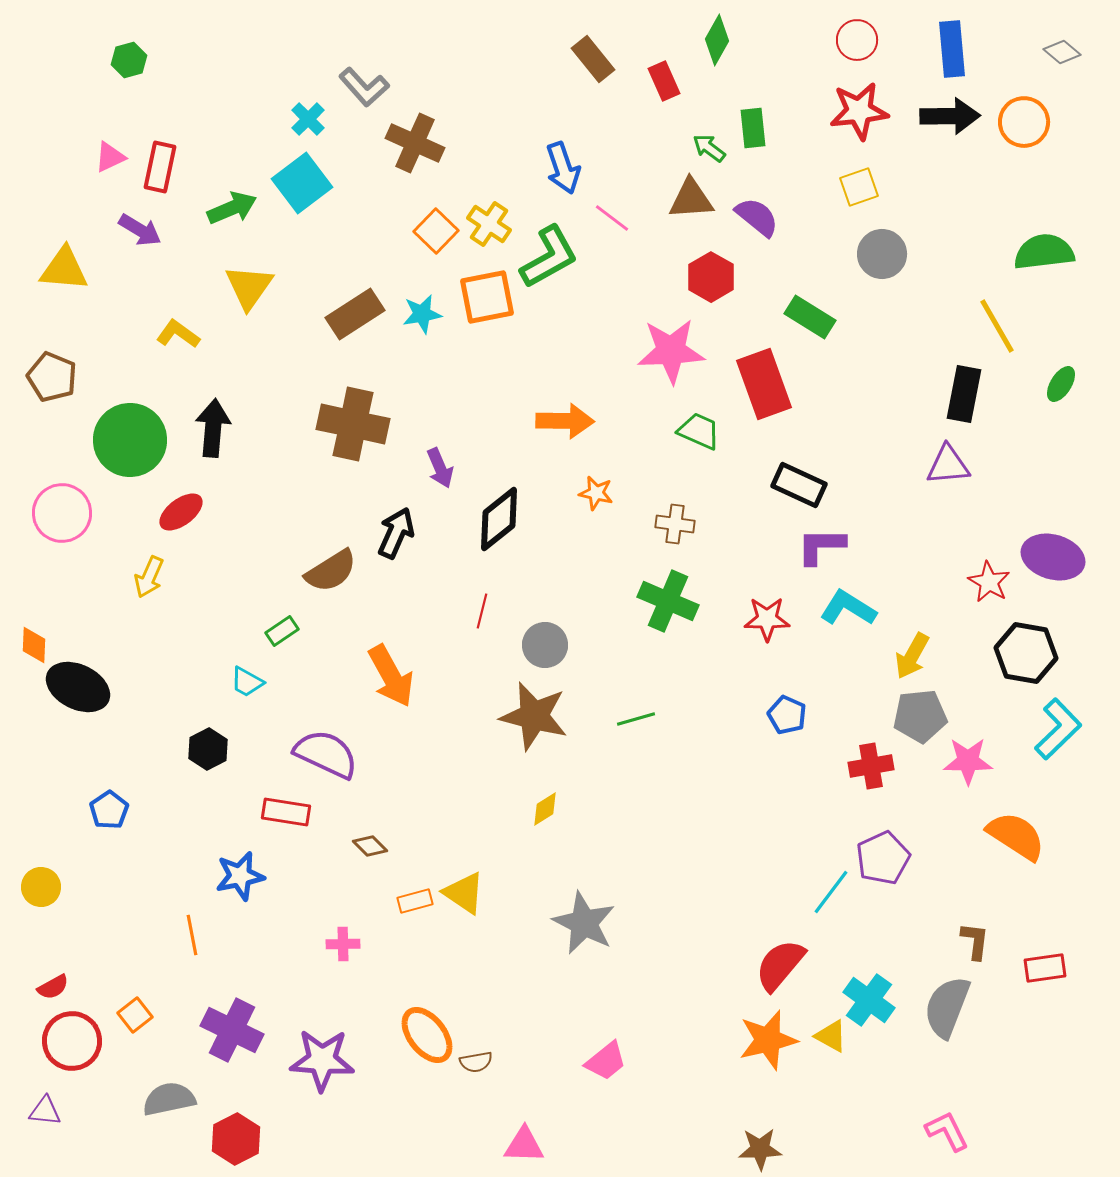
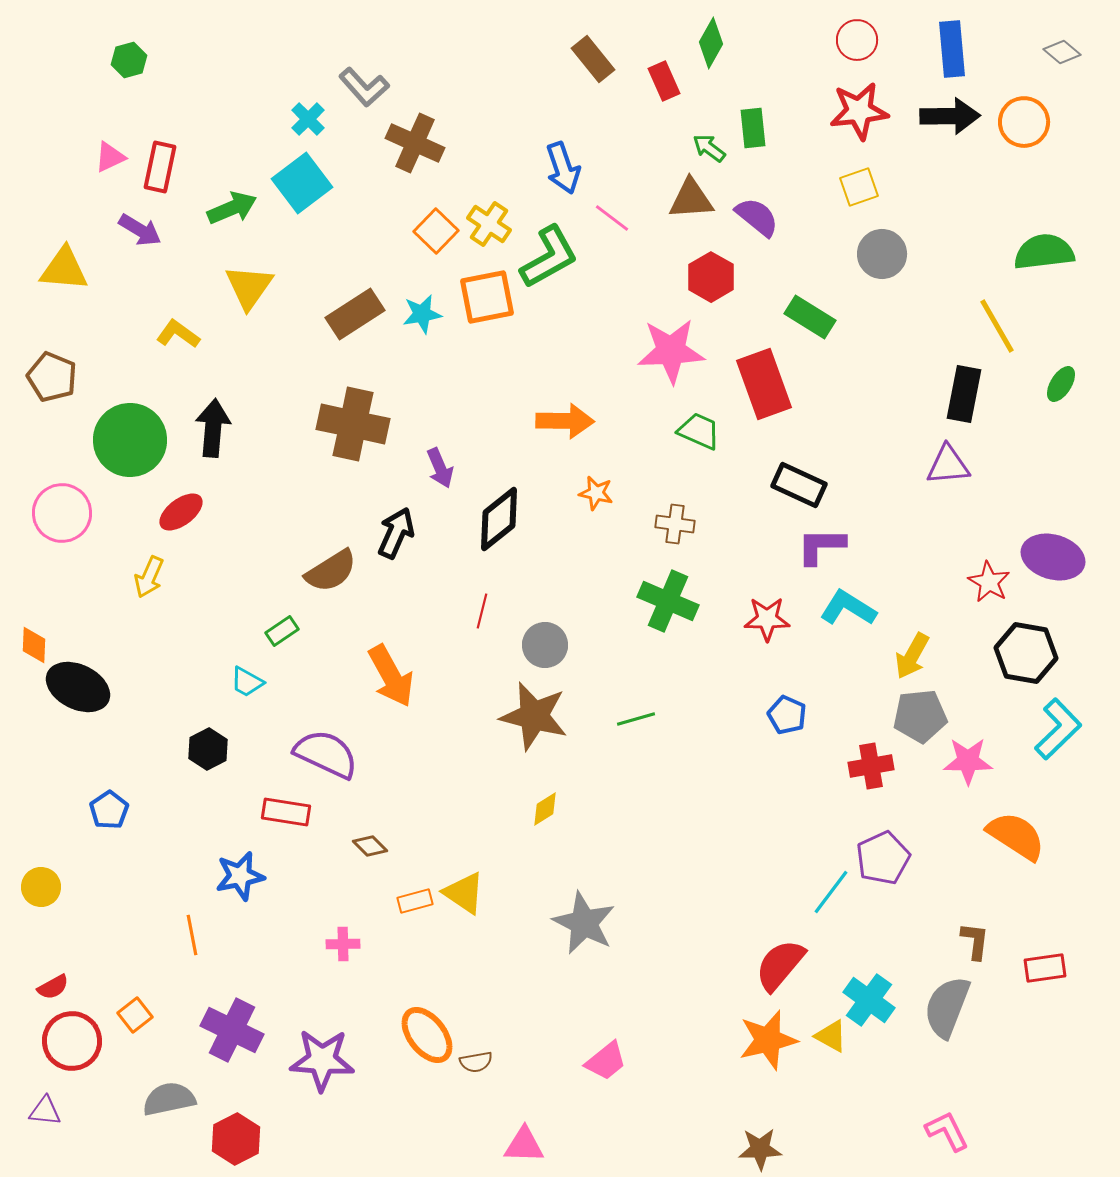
green diamond at (717, 40): moved 6 px left, 3 px down
